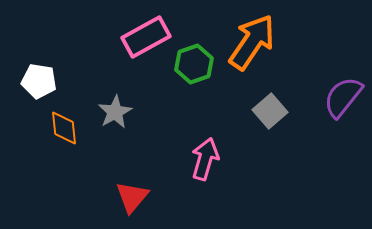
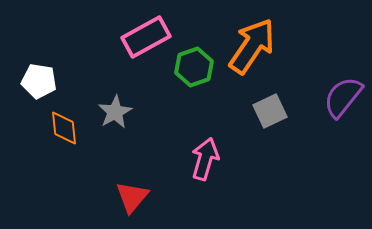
orange arrow: moved 4 px down
green hexagon: moved 3 px down
gray square: rotated 16 degrees clockwise
